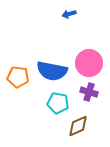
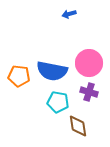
orange pentagon: moved 1 px right, 1 px up
cyan pentagon: moved 1 px up
brown diamond: rotated 75 degrees counterclockwise
